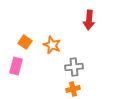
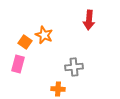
orange star: moved 8 px left, 10 px up
pink rectangle: moved 2 px right, 2 px up
orange cross: moved 15 px left; rotated 16 degrees clockwise
